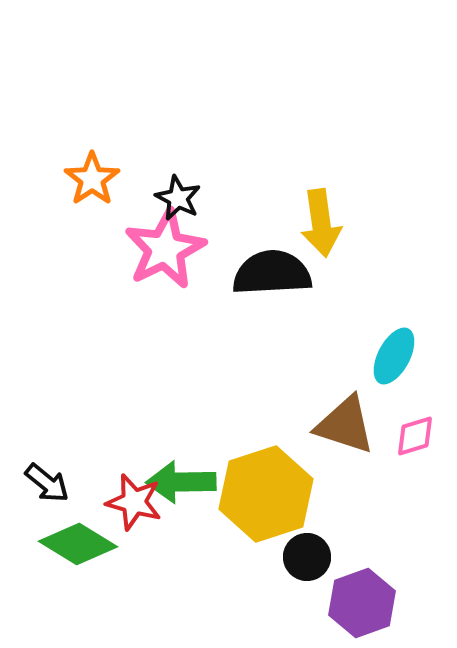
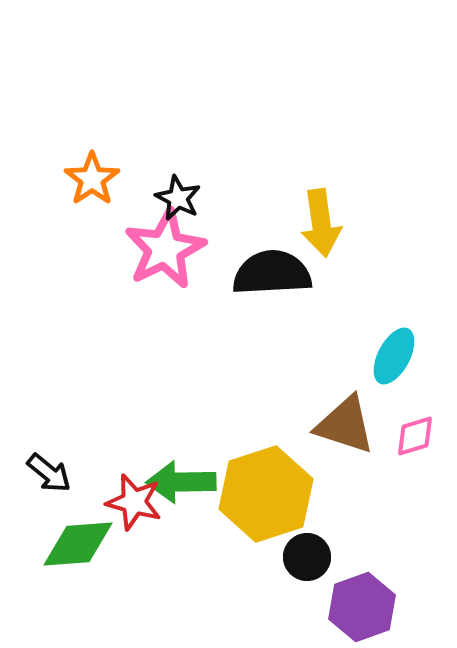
black arrow: moved 2 px right, 10 px up
green diamond: rotated 36 degrees counterclockwise
purple hexagon: moved 4 px down
